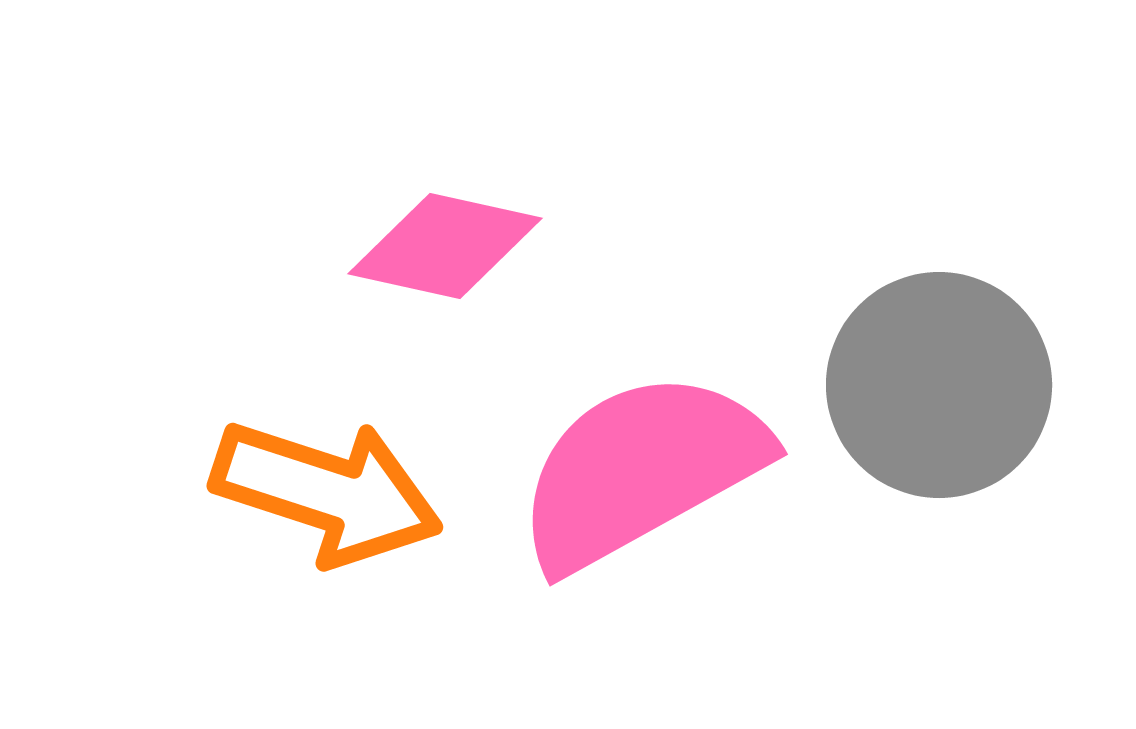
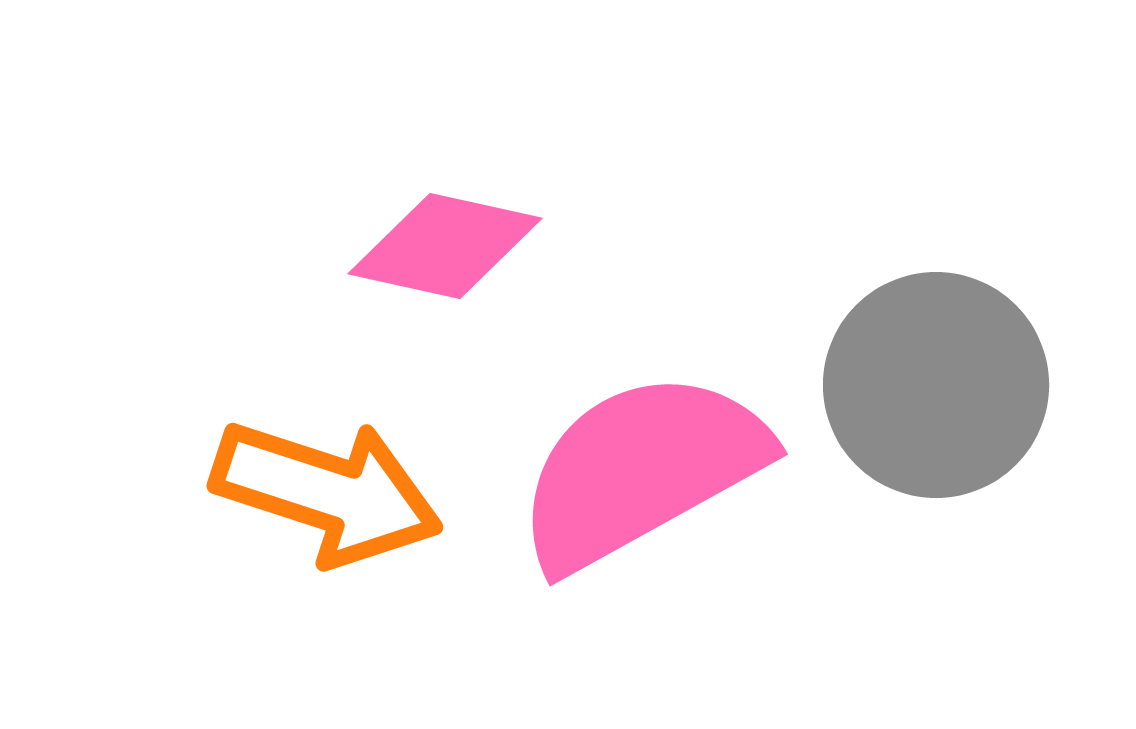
gray circle: moved 3 px left
